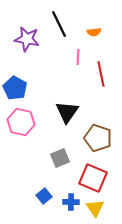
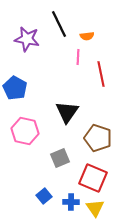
orange semicircle: moved 7 px left, 4 px down
pink hexagon: moved 4 px right, 9 px down
